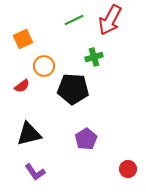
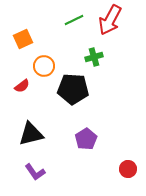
black triangle: moved 2 px right
